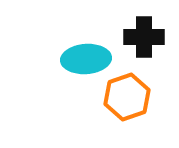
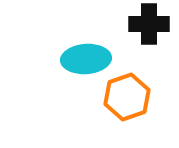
black cross: moved 5 px right, 13 px up
